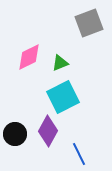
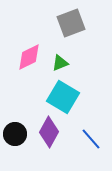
gray square: moved 18 px left
cyan square: rotated 32 degrees counterclockwise
purple diamond: moved 1 px right, 1 px down
blue line: moved 12 px right, 15 px up; rotated 15 degrees counterclockwise
